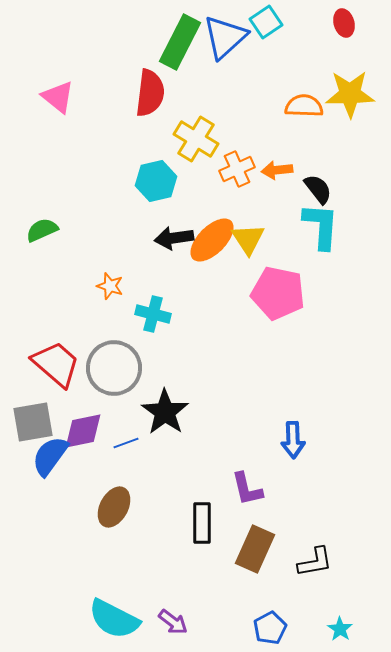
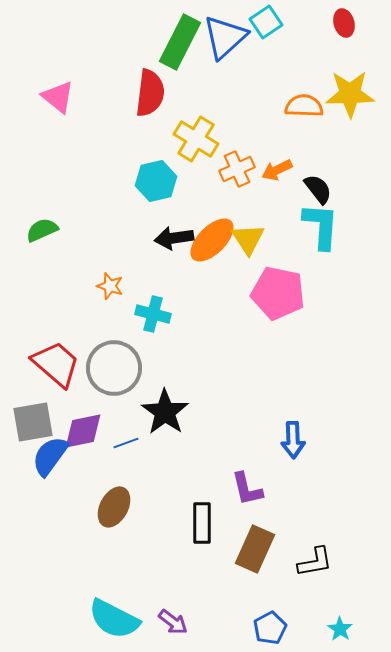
orange arrow: rotated 20 degrees counterclockwise
